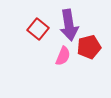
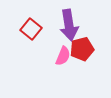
red square: moved 7 px left
red pentagon: moved 7 px left, 2 px down
